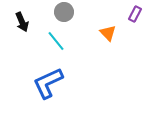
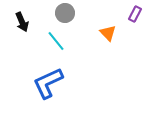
gray circle: moved 1 px right, 1 px down
